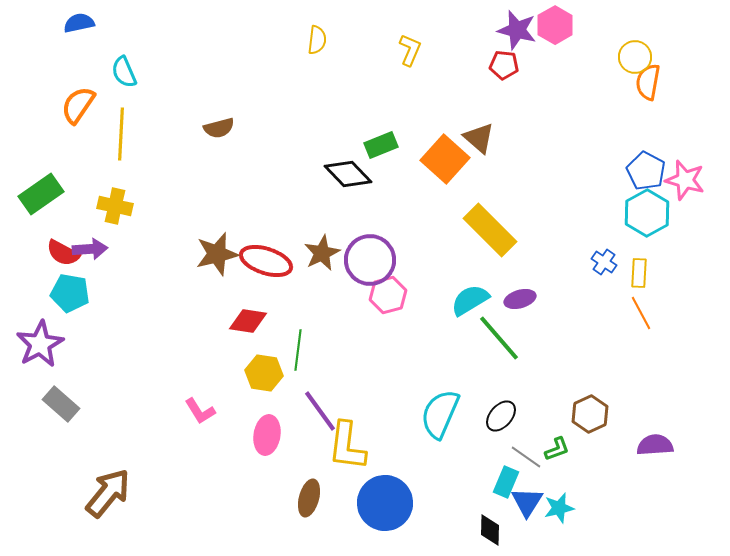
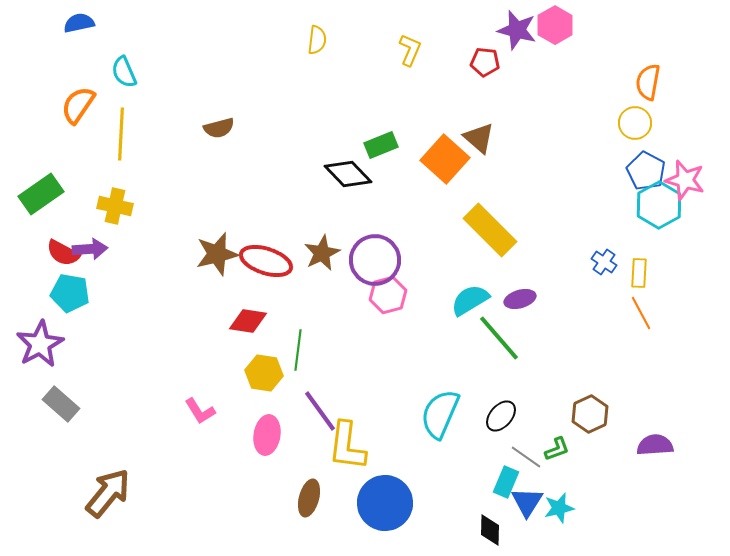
yellow circle at (635, 57): moved 66 px down
red pentagon at (504, 65): moved 19 px left, 3 px up
cyan hexagon at (647, 213): moved 12 px right, 8 px up
purple circle at (370, 260): moved 5 px right
